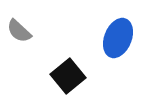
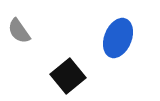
gray semicircle: rotated 12 degrees clockwise
